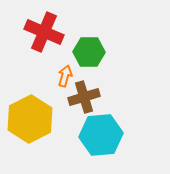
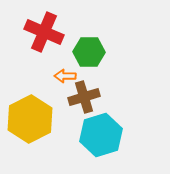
orange arrow: rotated 105 degrees counterclockwise
cyan hexagon: rotated 12 degrees counterclockwise
